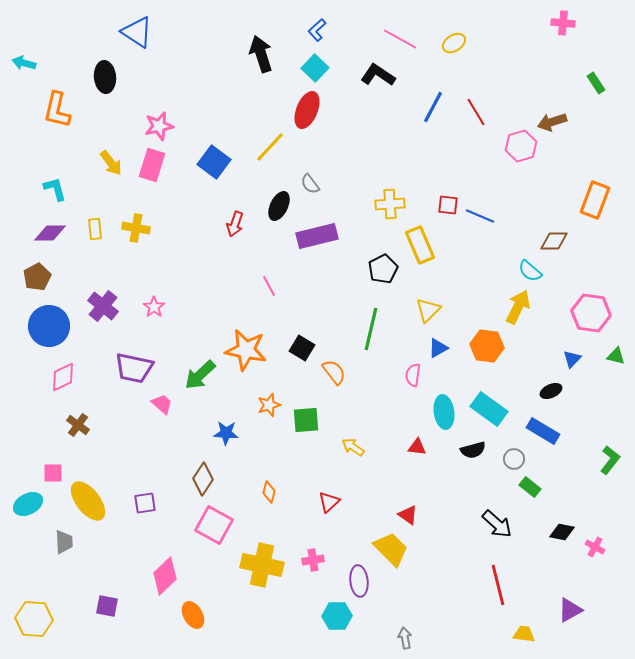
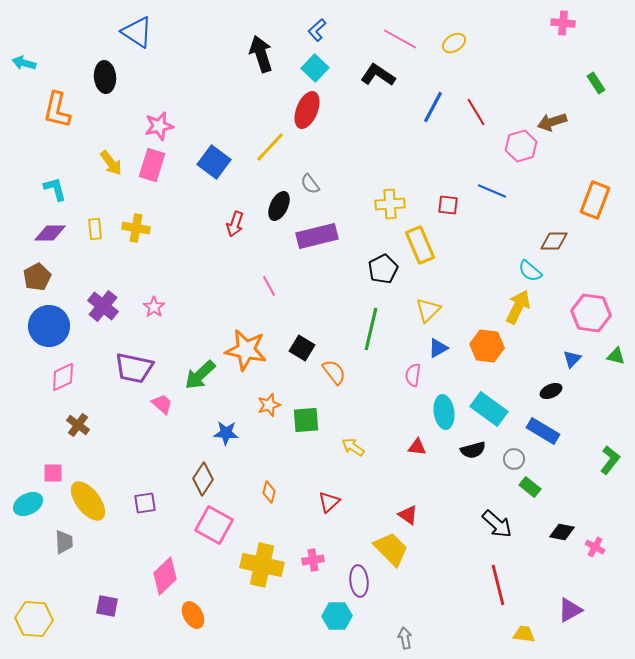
blue line at (480, 216): moved 12 px right, 25 px up
